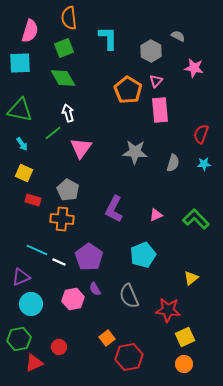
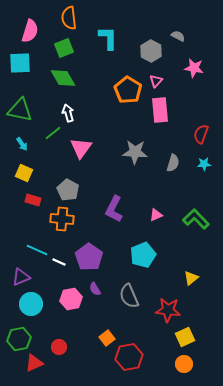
pink hexagon at (73, 299): moved 2 px left
